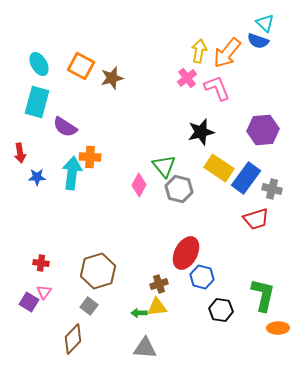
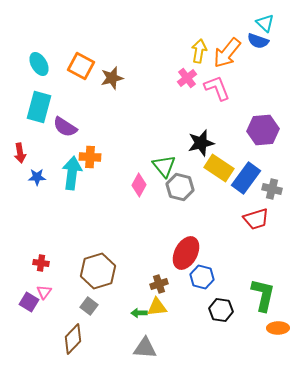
cyan rectangle: moved 2 px right, 5 px down
black star: moved 11 px down
gray hexagon: moved 1 px right, 2 px up
